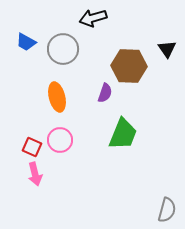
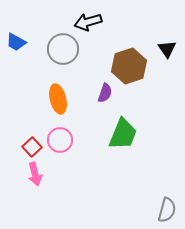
black arrow: moved 5 px left, 4 px down
blue trapezoid: moved 10 px left
brown hexagon: rotated 20 degrees counterclockwise
orange ellipse: moved 1 px right, 2 px down
red square: rotated 24 degrees clockwise
